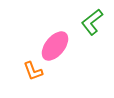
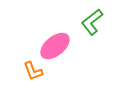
pink ellipse: rotated 12 degrees clockwise
